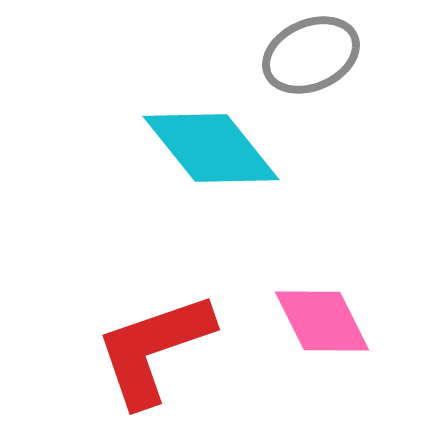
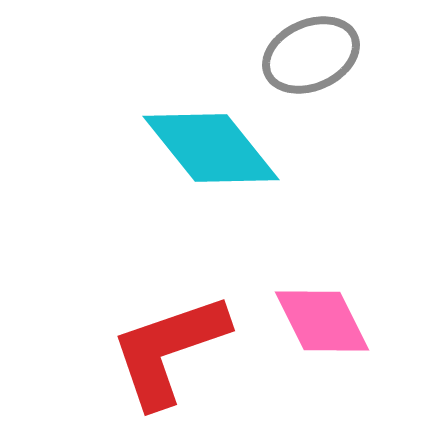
red L-shape: moved 15 px right, 1 px down
